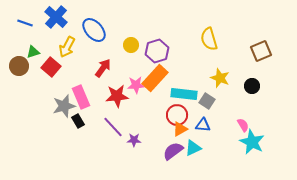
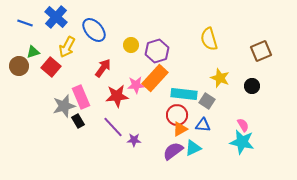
cyan star: moved 10 px left; rotated 15 degrees counterclockwise
